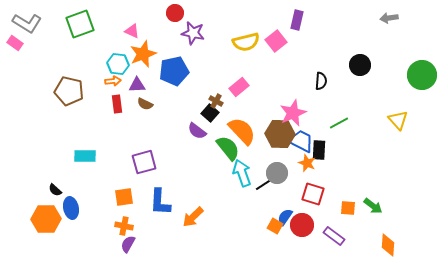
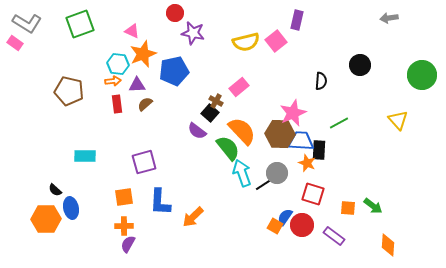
brown semicircle at (145, 104): rotated 112 degrees clockwise
blue trapezoid at (301, 141): rotated 24 degrees counterclockwise
orange cross at (124, 226): rotated 12 degrees counterclockwise
